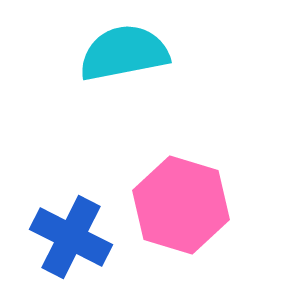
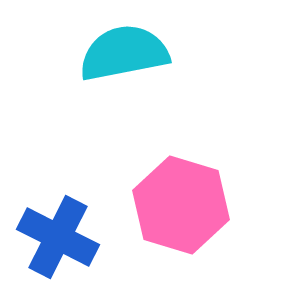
blue cross: moved 13 px left
